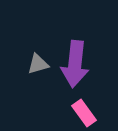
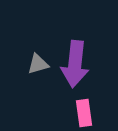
pink rectangle: rotated 28 degrees clockwise
